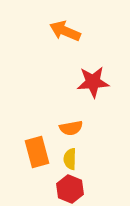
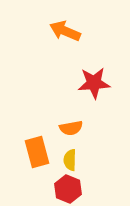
red star: moved 1 px right, 1 px down
yellow semicircle: moved 1 px down
red hexagon: moved 2 px left
